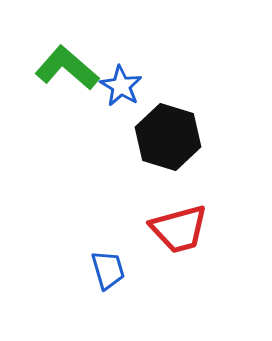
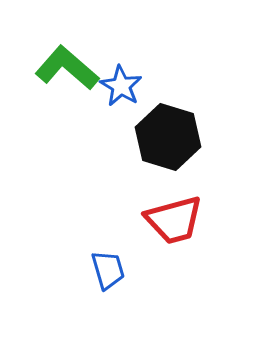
red trapezoid: moved 5 px left, 9 px up
